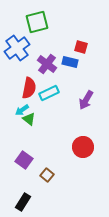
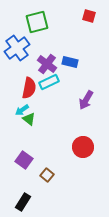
red square: moved 8 px right, 31 px up
cyan rectangle: moved 11 px up
